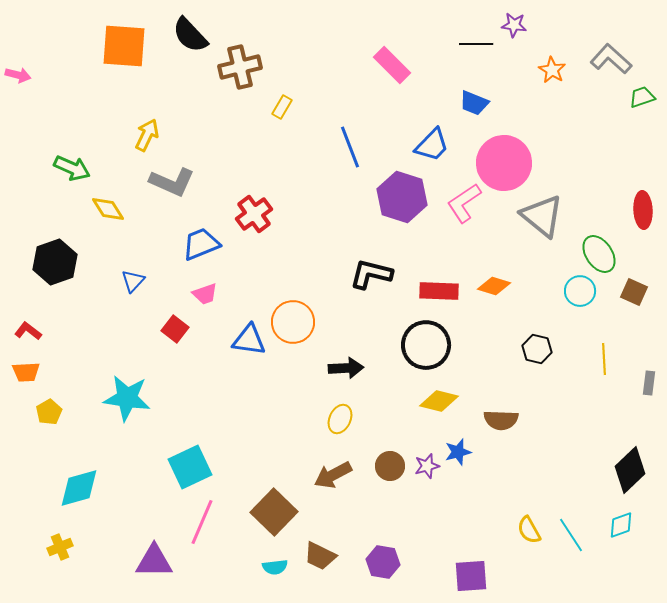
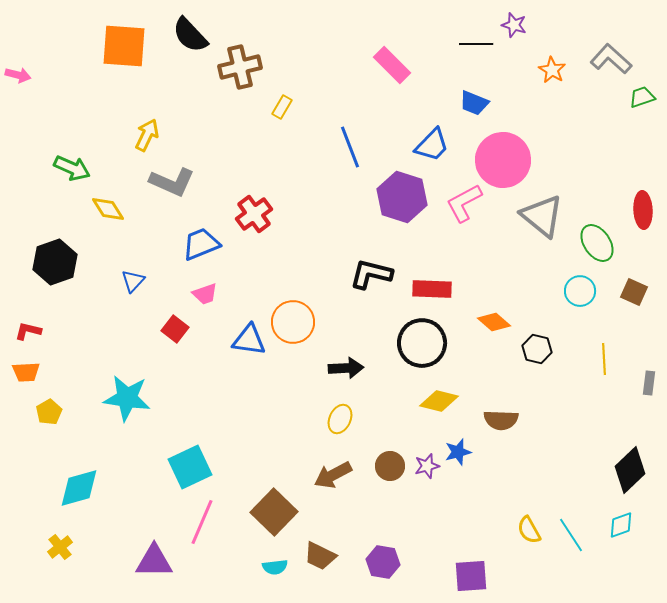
purple star at (514, 25): rotated 10 degrees clockwise
pink circle at (504, 163): moved 1 px left, 3 px up
pink L-shape at (464, 203): rotated 6 degrees clockwise
green ellipse at (599, 254): moved 2 px left, 11 px up
orange diamond at (494, 286): moved 36 px down; rotated 24 degrees clockwise
red rectangle at (439, 291): moved 7 px left, 2 px up
red L-shape at (28, 331): rotated 24 degrees counterclockwise
black circle at (426, 345): moved 4 px left, 2 px up
yellow cross at (60, 547): rotated 15 degrees counterclockwise
